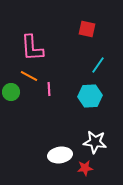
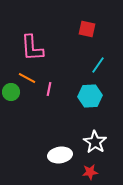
orange line: moved 2 px left, 2 px down
pink line: rotated 16 degrees clockwise
white star: rotated 25 degrees clockwise
red star: moved 5 px right, 4 px down
